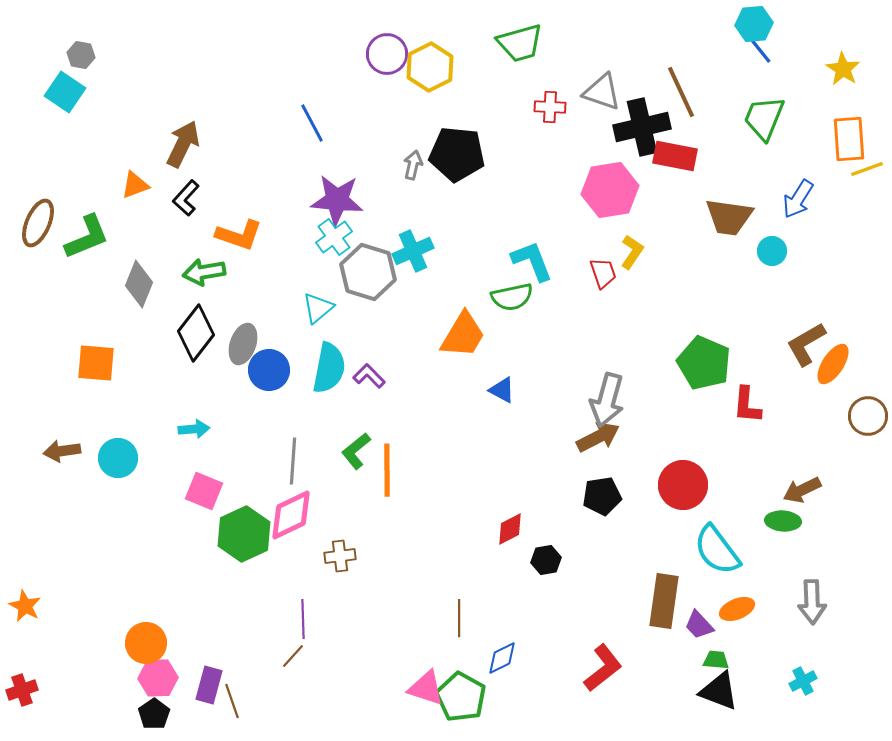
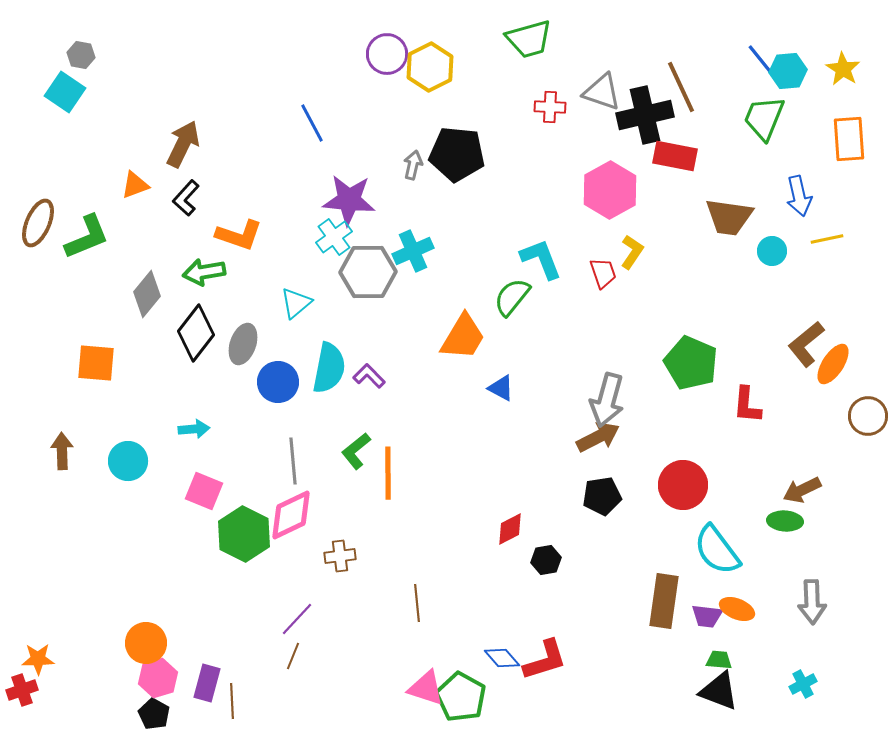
cyan hexagon at (754, 24): moved 34 px right, 47 px down
green trapezoid at (520, 43): moved 9 px right, 4 px up
blue line at (759, 49): moved 1 px right, 10 px down
brown line at (681, 92): moved 5 px up
black cross at (642, 127): moved 3 px right, 12 px up
yellow line at (867, 169): moved 40 px left, 70 px down; rotated 8 degrees clockwise
pink hexagon at (610, 190): rotated 20 degrees counterclockwise
blue arrow at (798, 199): moved 1 px right, 3 px up; rotated 45 degrees counterclockwise
purple star at (337, 200): moved 12 px right
cyan L-shape at (532, 261): moved 9 px right, 2 px up
gray hexagon at (368, 272): rotated 18 degrees counterclockwise
gray diamond at (139, 284): moved 8 px right, 10 px down; rotated 18 degrees clockwise
green semicircle at (512, 297): rotated 141 degrees clockwise
cyan triangle at (318, 308): moved 22 px left, 5 px up
orange trapezoid at (463, 335): moved 2 px down
brown L-shape at (806, 344): rotated 9 degrees counterclockwise
green pentagon at (704, 363): moved 13 px left
blue circle at (269, 370): moved 9 px right, 12 px down
blue triangle at (502, 390): moved 1 px left, 2 px up
brown arrow at (62, 451): rotated 96 degrees clockwise
cyan circle at (118, 458): moved 10 px right, 3 px down
gray line at (293, 461): rotated 9 degrees counterclockwise
orange line at (387, 470): moved 1 px right, 3 px down
green ellipse at (783, 521): moved 2 px right
green hexagon at (244, 534): rotated 8 degrees counterclockwise
orange star at (25, 606): moved 13 px right, 53 px down; rotated 28 degrees counterclockwise
orange ellipse at (737, 609): rotated 44 degrees clockwise
brown line at (459, 618): moved 42 px left, 15 px up; rotated 6 degrees counterclockwise
purple line at (303, 619): moved 6 px left; rotated 45 degrees clockwise
purple trapezoid at (699, 625): moved 8 px right, 9 px up; rotated 40 degrees counterclockwise
brown line at (293, 656): rotated 20 degrees counterclockwise
blue diamond at (502, 658): rotated 75 degrees clockwise
green trapezoid at (716, 660): moved 3 px right
red L-shape at (603, 668): moved 58 px left, 8 px up; rotated 21 degrees clockwise
pink hexagon at (158, 678): rotated 15 degrees counterclockwise
cyan cross at (803, 681): moved 3 px down
purple rectangle at (209, 685): moved 2 px left, 2 px up
brown line at (232, 701): rotated 16 degrees clockwise
black pentagon at (154, 714): rotated 8 degrees counterclockwise
